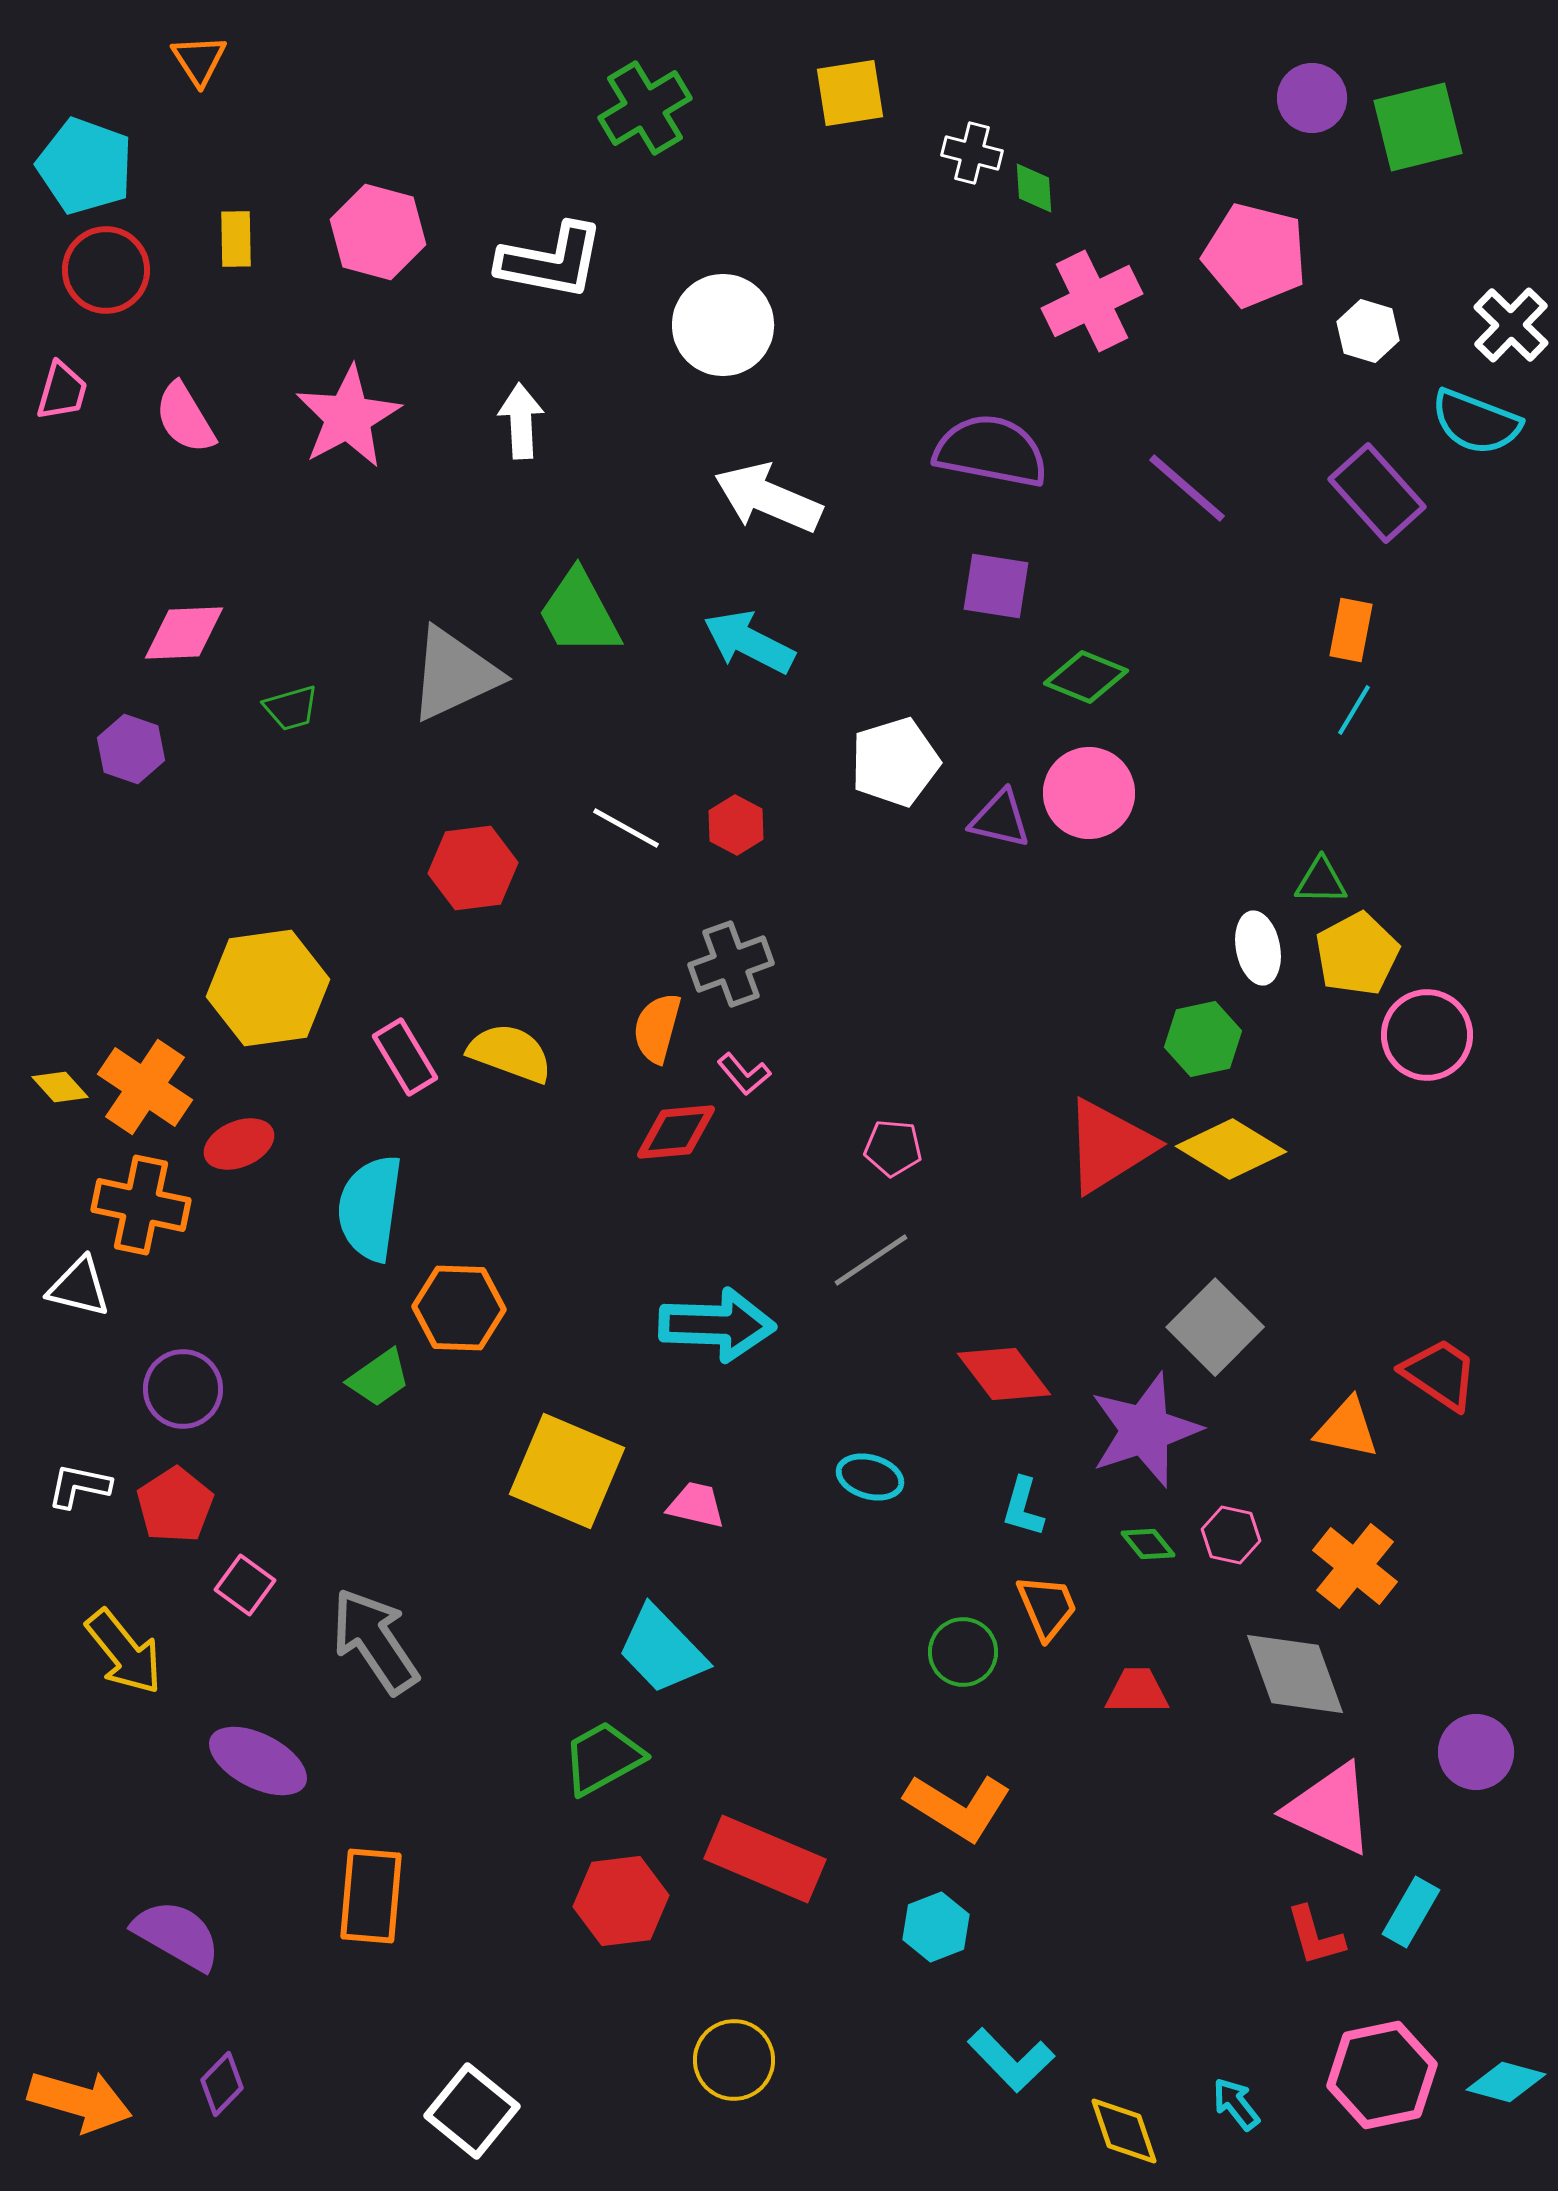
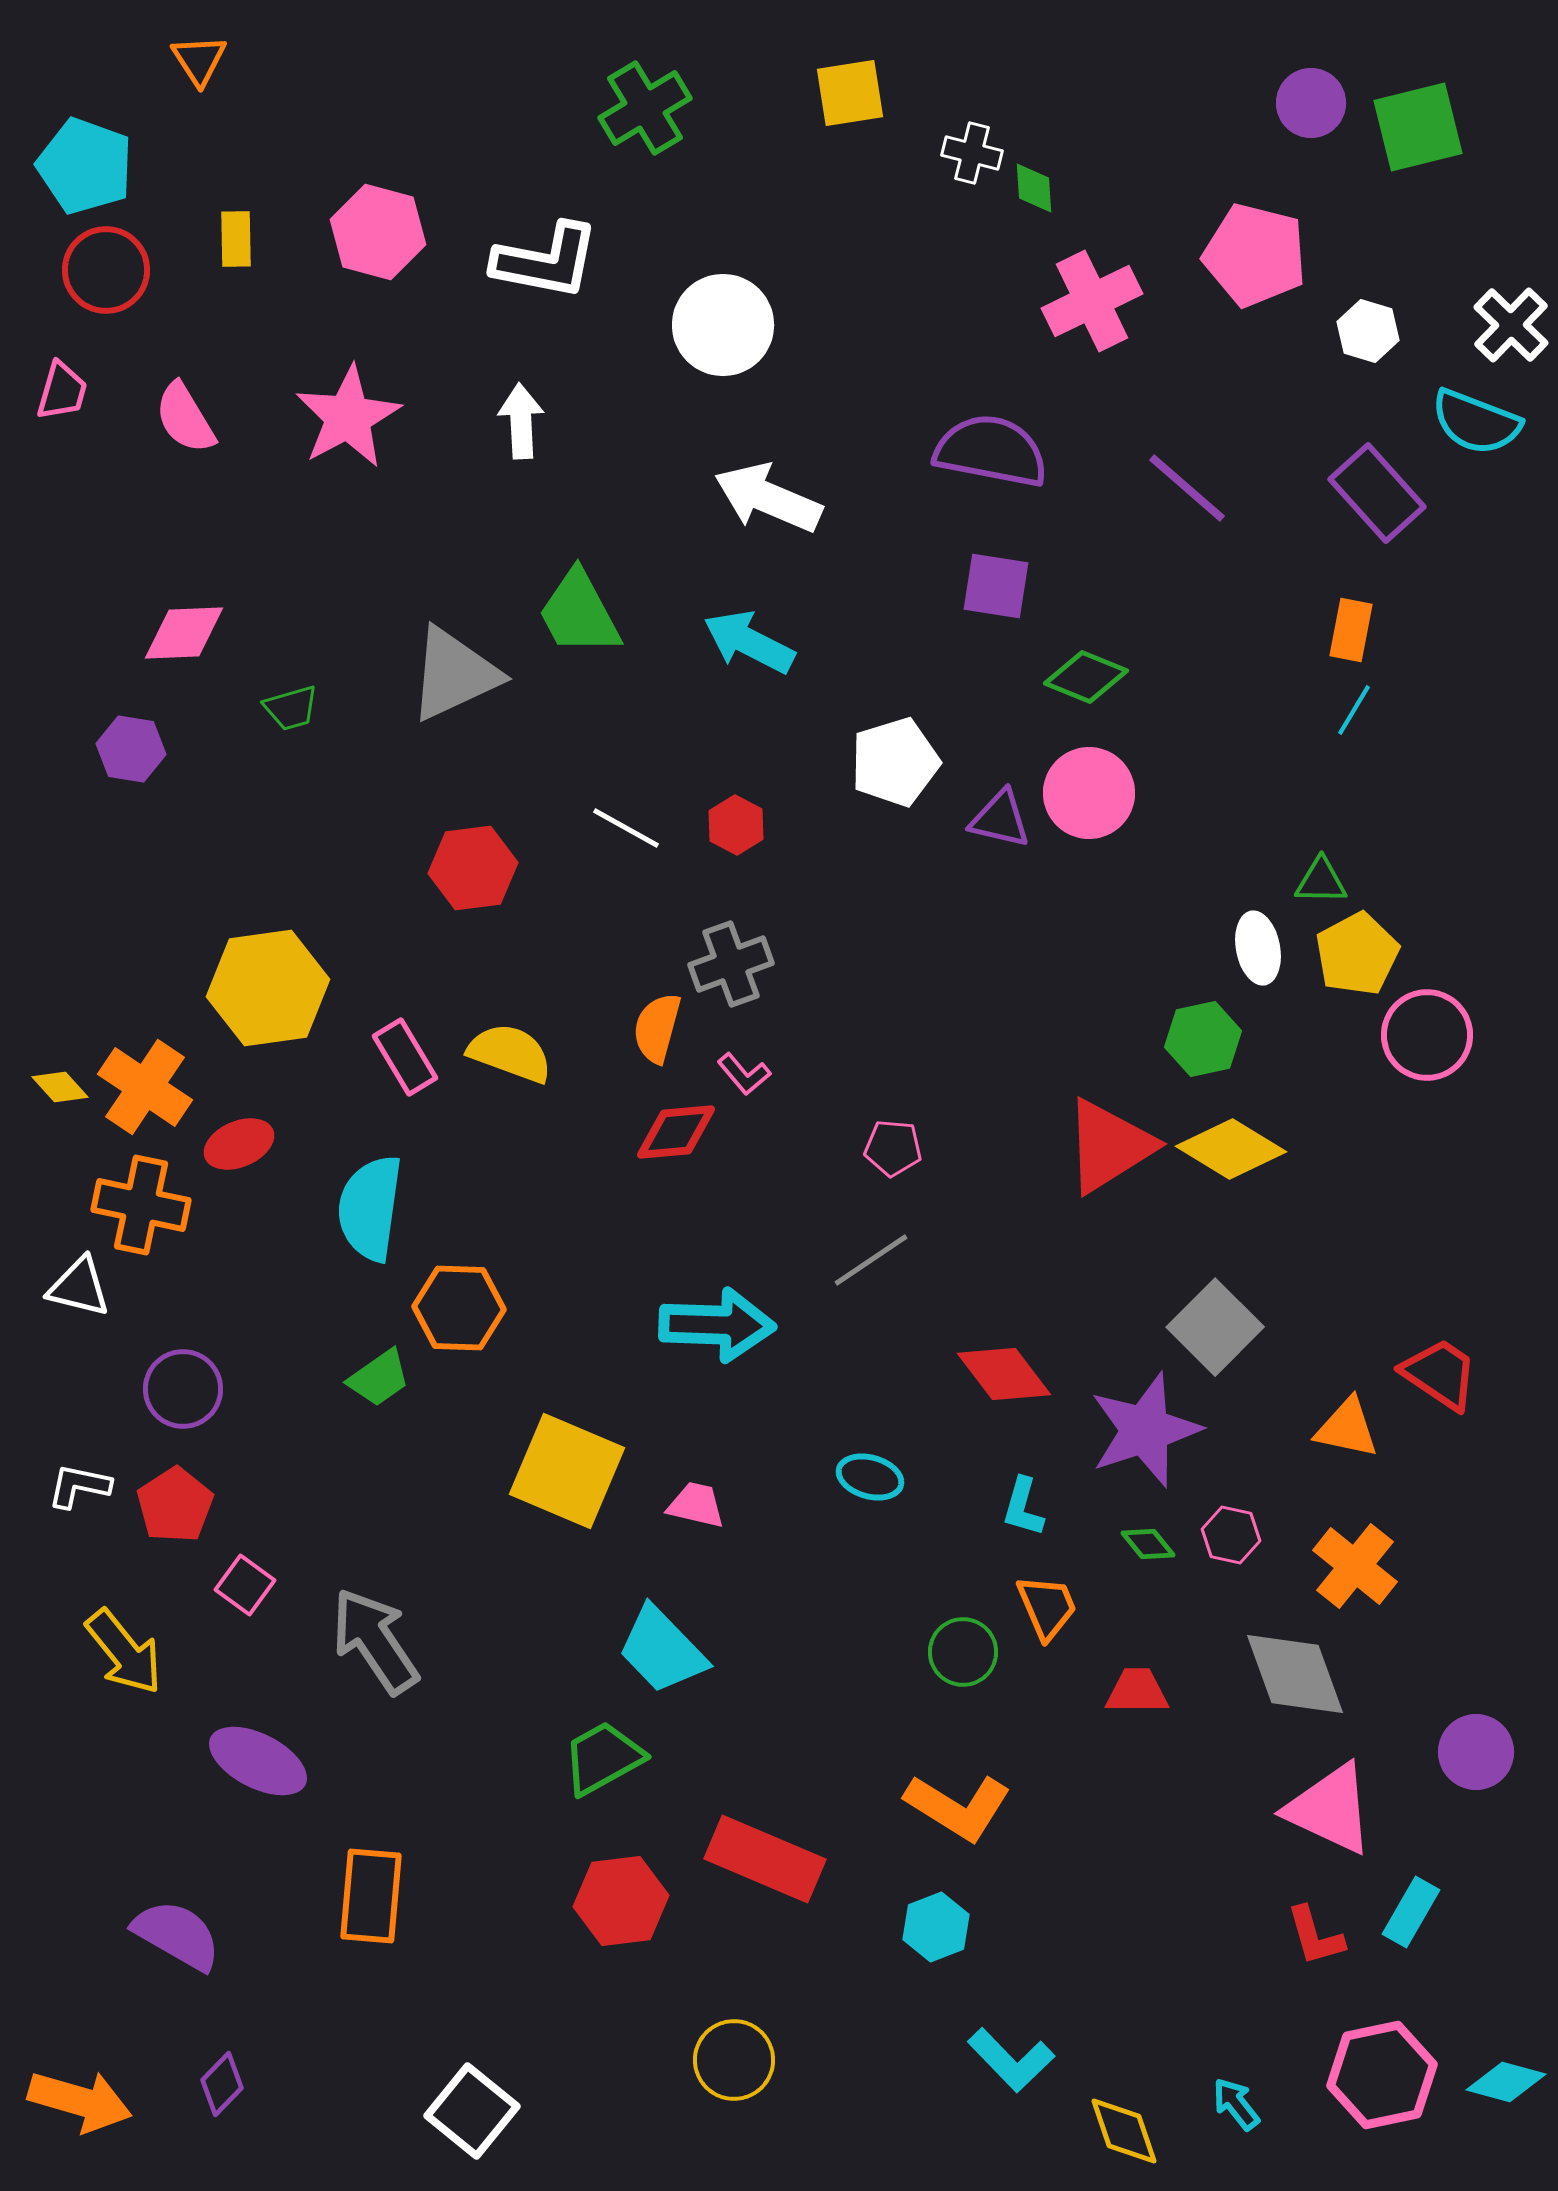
purple circle at (1312, 98): moved 1 px left, 5 px down
white L-shape at (551, 261): moved 5 px left
purple hexagon at (131, 749): rotated 10 degrees counterclockwise
